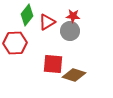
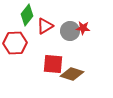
red star: moved 10 px right, 12 px down
red triangle: moved 2 px left, 4 px down
brown diamond: moved 2 px left, 1 px up
